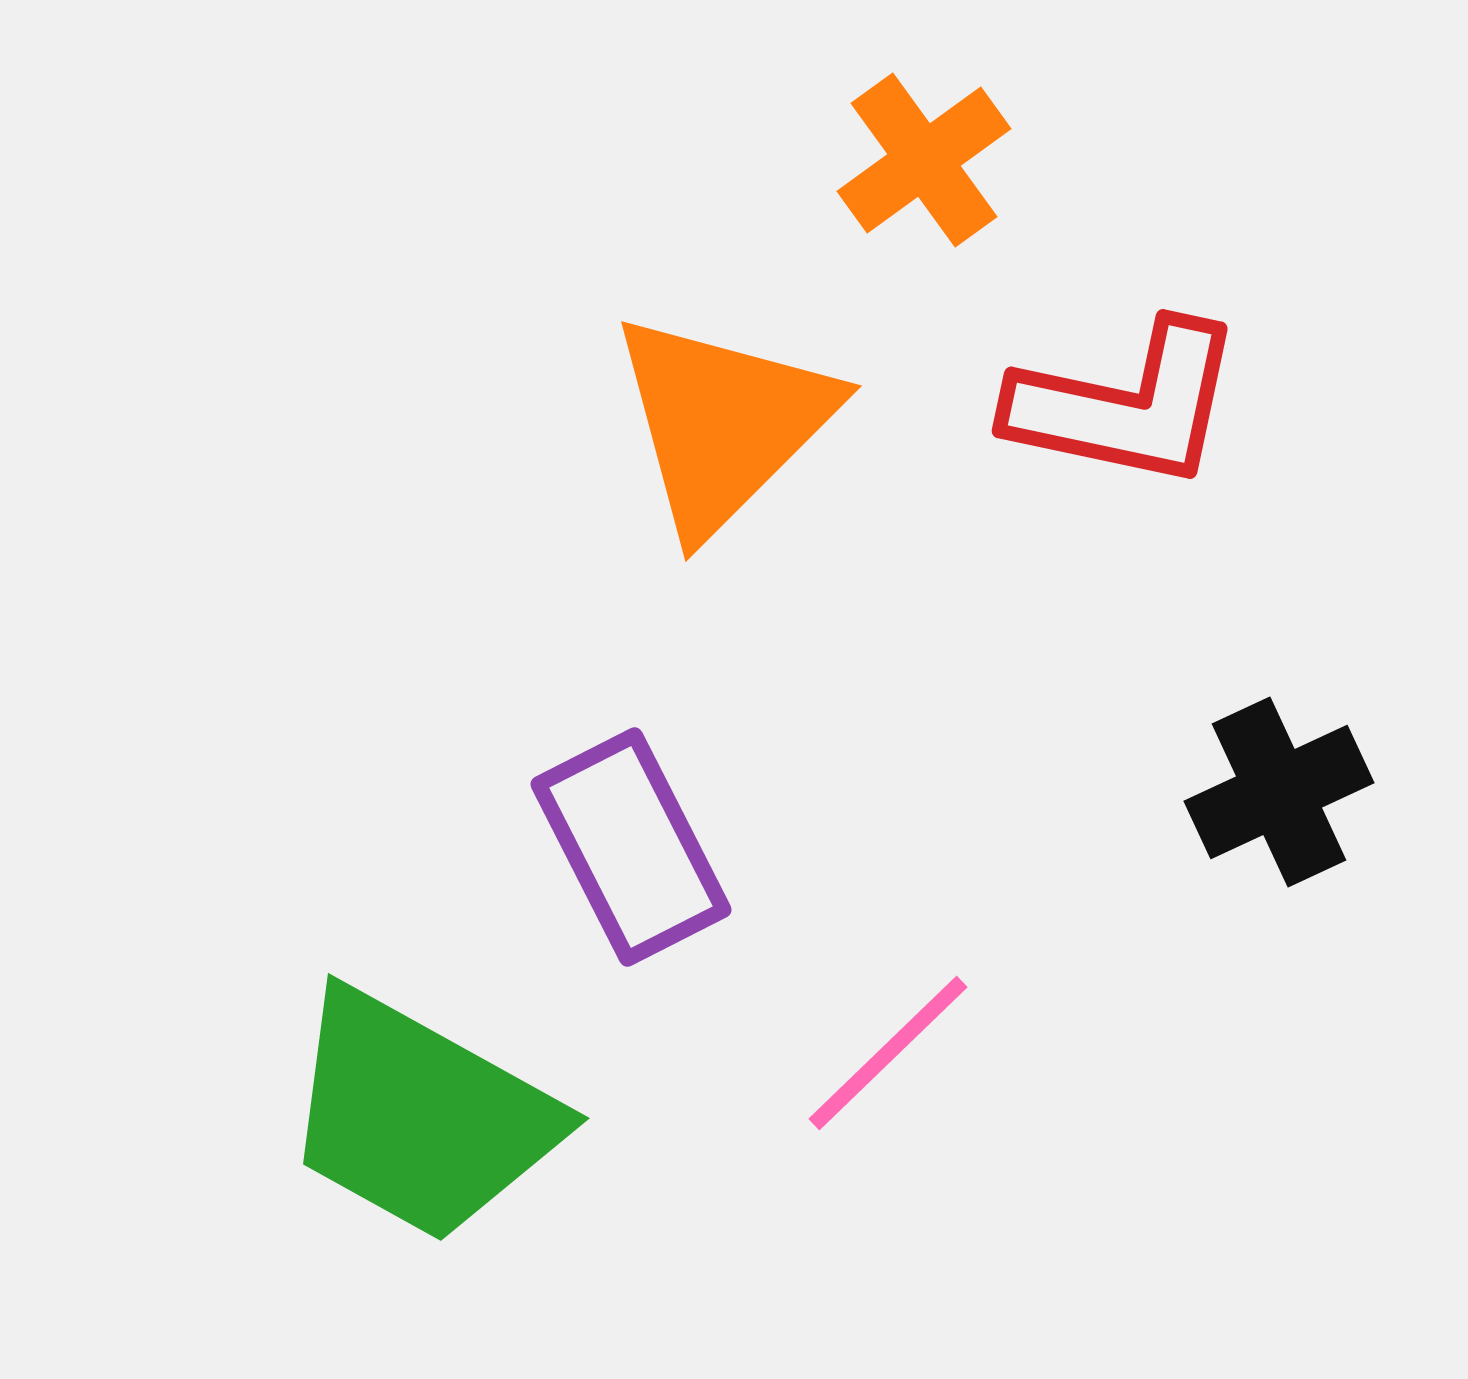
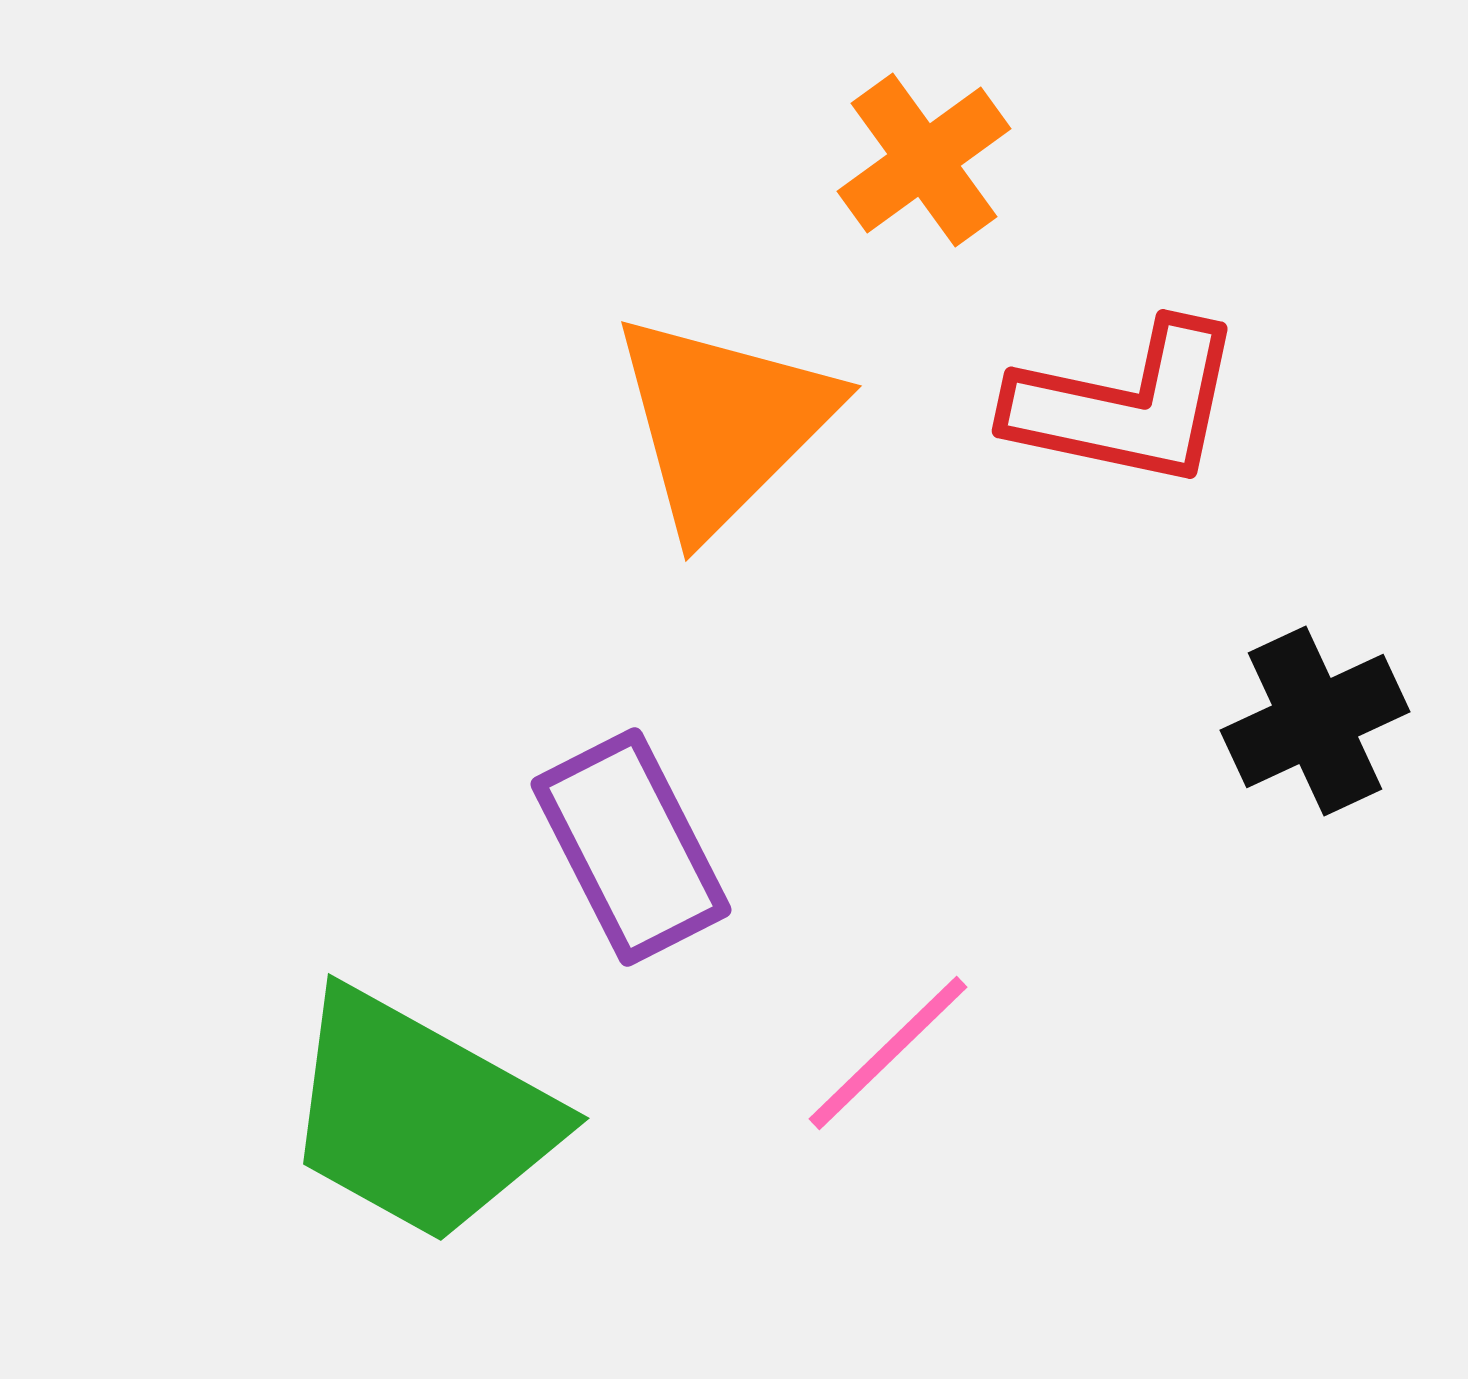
black cross: moved 36 px right, 71 px up
